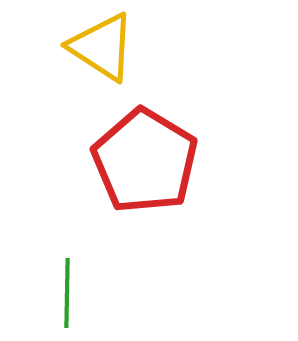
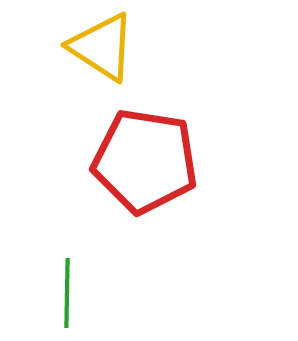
red pentagon: rotated 22 degrees counterclockwise
